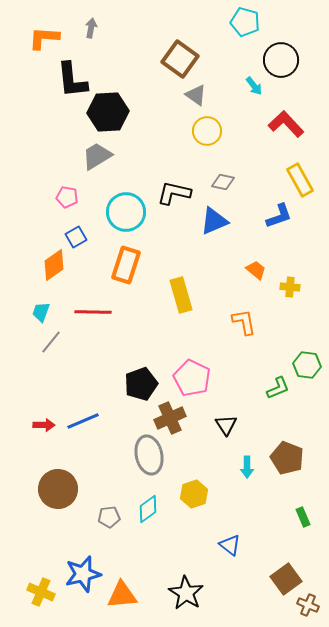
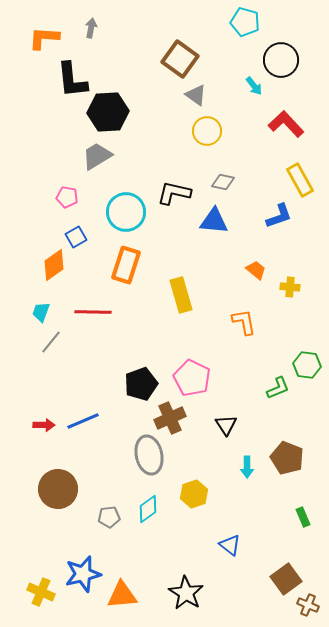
blue triangle at (214, 221): rotated 28 degrees clockwise
